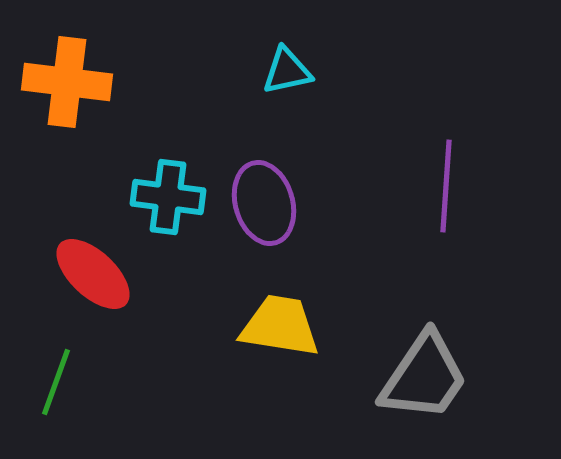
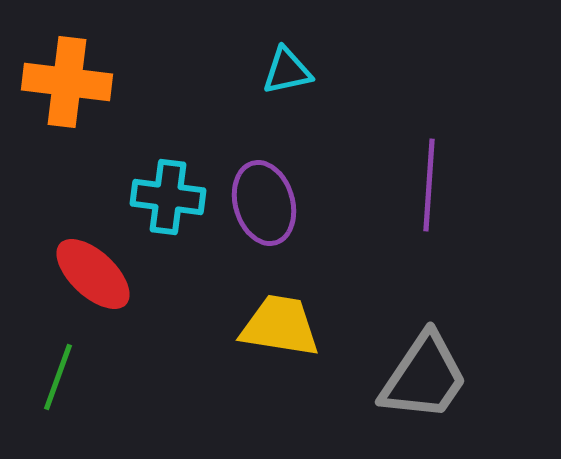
purple line: moved 17 px left, 1 px up
green line: moved 2 px right, 5 px up
